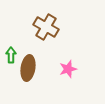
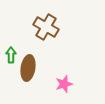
pink star: moved 4 px left, 15 px down
